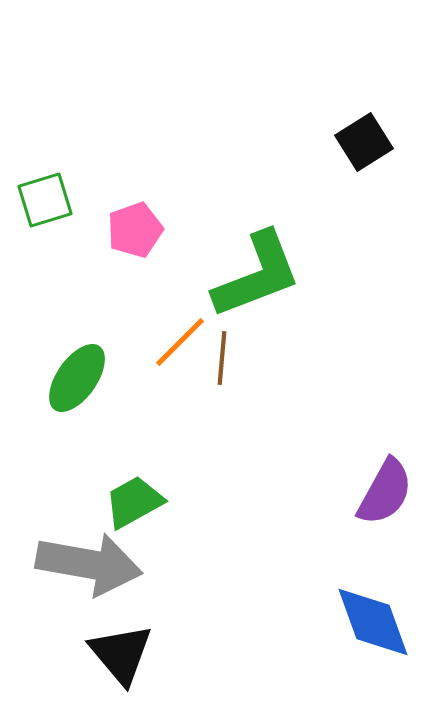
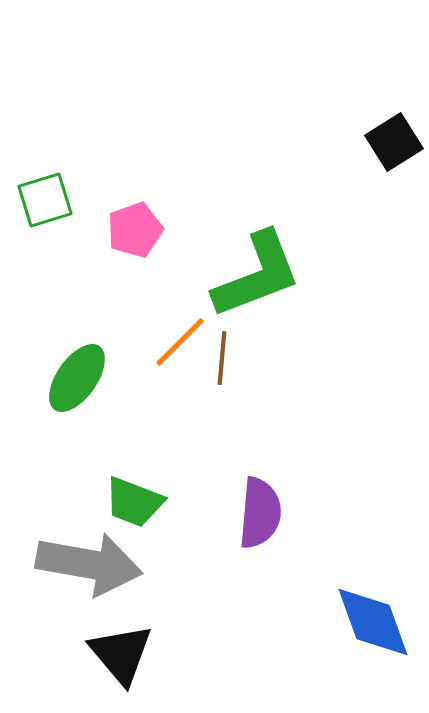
black square: moved 30 px right
purple semicircle: moved 125 px left, 21 px down; rotated 24 degrees counterclockwise
green trapezoid: rotated 130 degrees counterclockwise
